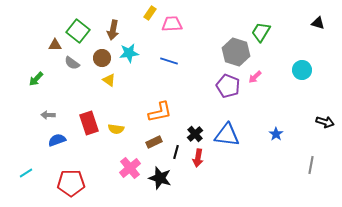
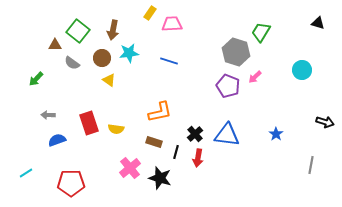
brown rectangle: rotated 42 degrees clockwise
